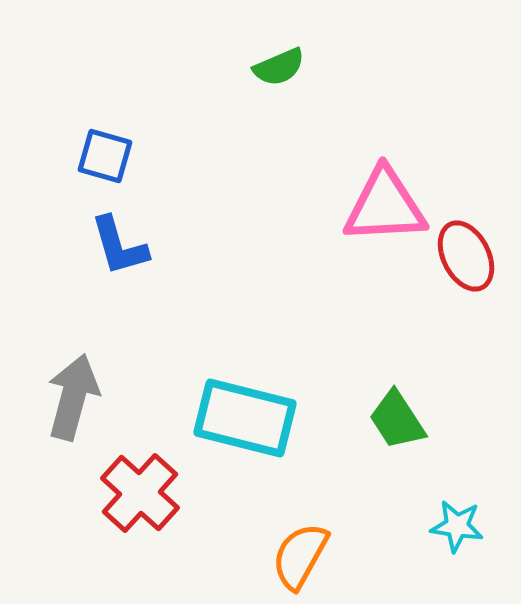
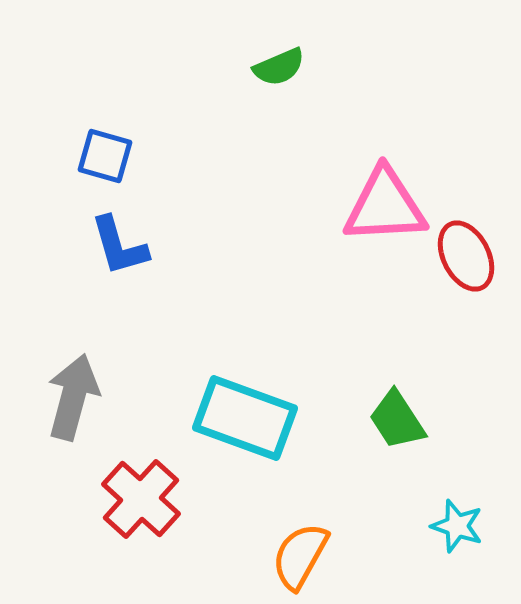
cyan rectangle: rotated 6 degrees clockwise
red cross: moved 1 px right, 6 px down
cyan star: rotated 10 degrees clockwise
